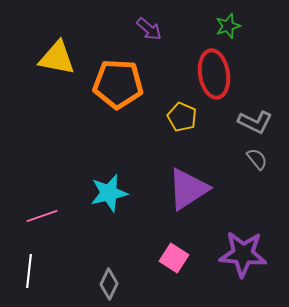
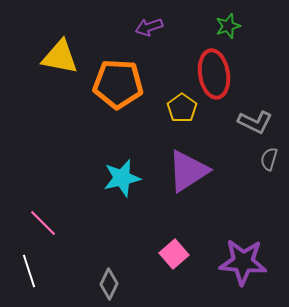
purple arrow: moved 2 px up; rotated 120 degrees clockwise
yellow triangle: moved 3 px right, 1 px up
yellow pentagon: moved 9 px up; rotated 12 degrees clockwise
gray semicircle: moved 12 px right; rotated 125 degrees counterclockwise
purple triangle: moved 18 px up
cyan star: moved 13 px right, 15 px up
pink line: moved 1 px right, 7 px down; rotated 64 degrees clockwise
purple star: moved 8 px down
pink square: moved 4 px up; rotated 16 degrees clockwise
white line: rotated 24 degrees counterclockwise
